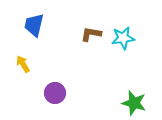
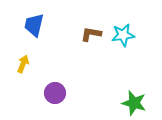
cyan star: moved 3 px up
yellow arrow: rotated 54 degrees clockwise
